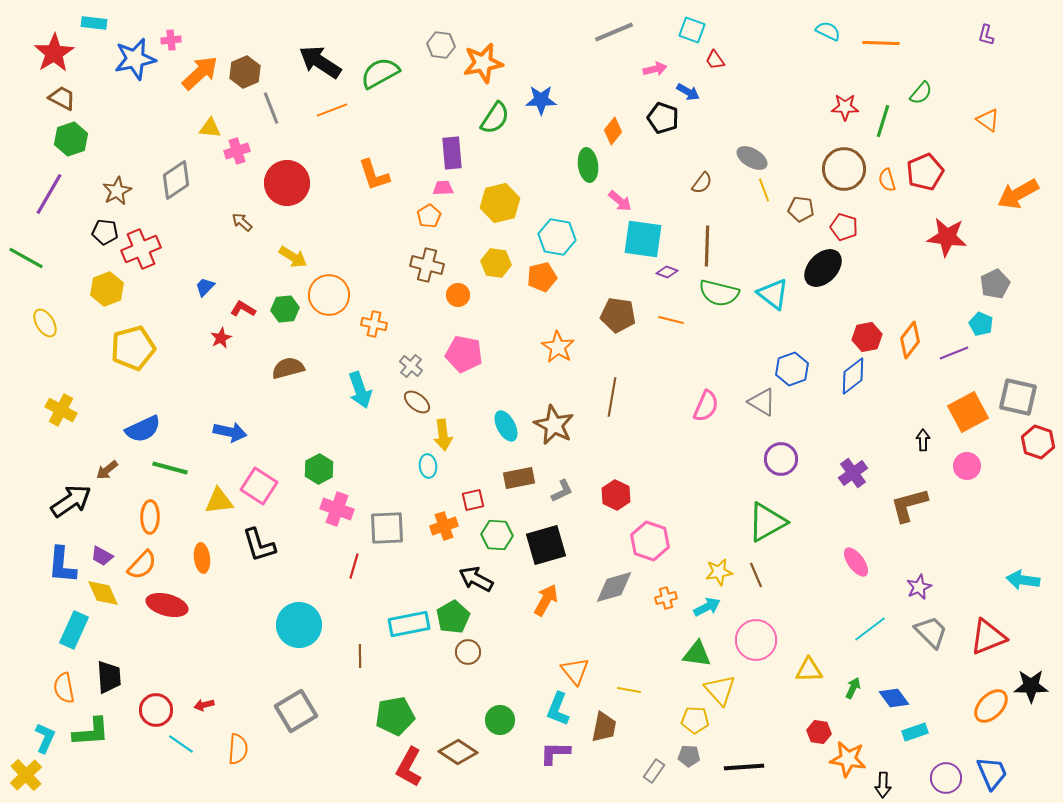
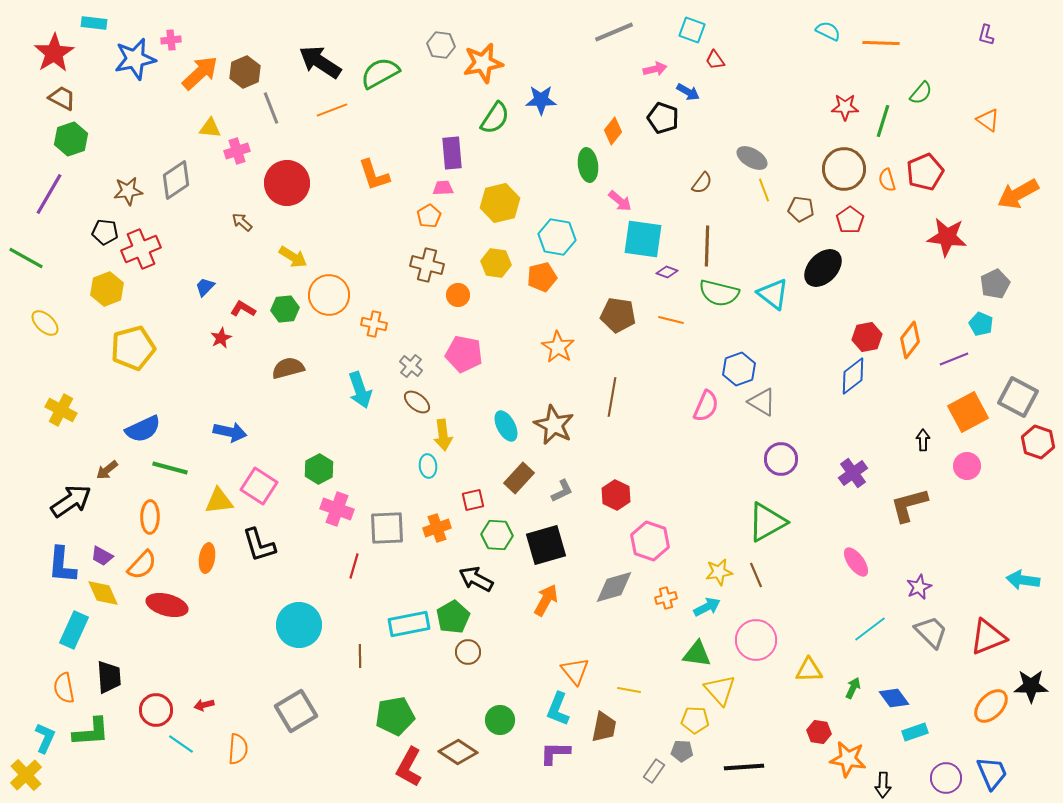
brown star at (117, 191): moved 11 px right; rotated 20 degrees clockwise
red pentagon at (844, 227): moved 6 px right, 7 px up; rotated 20 degrees clockwise
yellow ellipse at (45, 323): rotated 16 degrees counterclockwise
purple line at (954, 353): moved 6 px down
blue hexagon at (792, 369): moved 53 px left
gray square at (1018, 397): rotated 15 degrees clockwise
brown rectangle at (519, 478): rotated 36 degrees counterclockwise
orange cross at (444, 526): moved 7 px left, 2 px down
orange ellipse at (202, 558): moved 5 px right; rotated 16 degrees clockwise
gray pentagon at (689, 756): moved 7 px left, 5 px up
